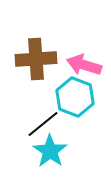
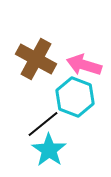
brown cross: rotated 33 degrees clockwise
cyan star: moved 1 px left, 1 px up
